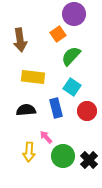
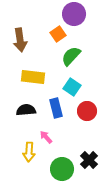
green circle: moved 1 px left, 13 px down
